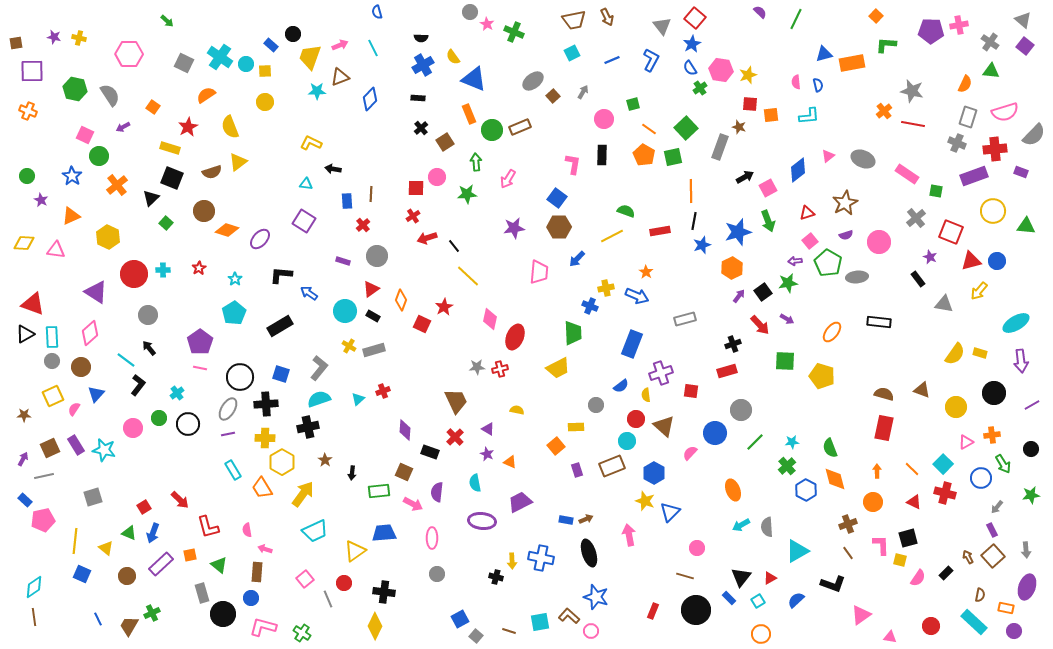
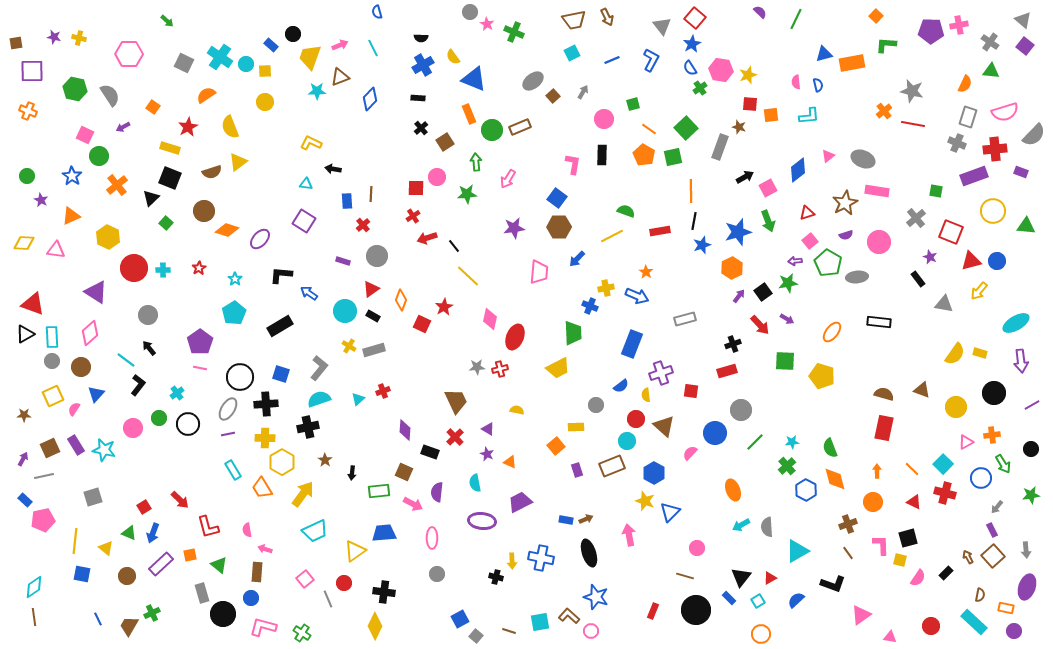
pink rectangle at (907, 174): moved 30 px left, 17 px down; rotated 25 degrees counterclockwise
black square at (172, 178): moved 2 px left
red circle at (134, 274): moved 6 px up
blue square at (82, 574): rotated 12 degrees counterclockwise
